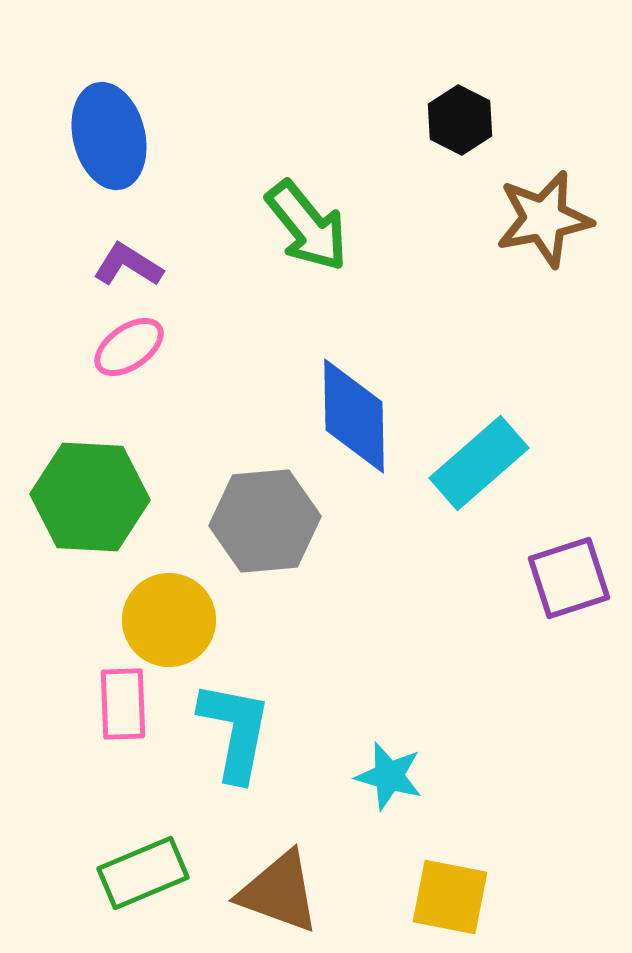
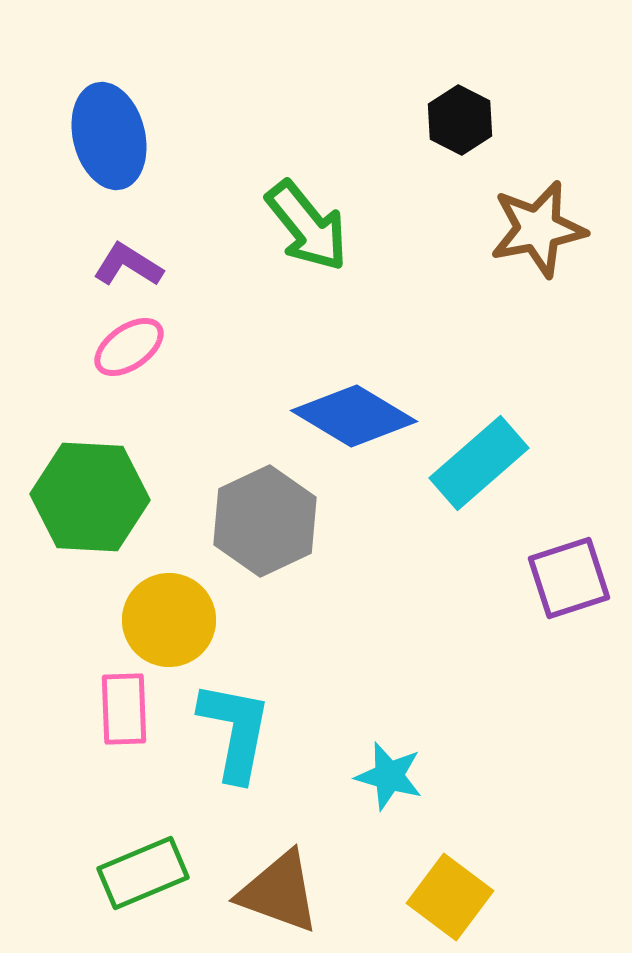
brown star: moved 6 px left, 10 px down
blue diamond: rotated 58 degrees counterclockwise
gray hexagon: rotated 20 degrees counterclockwise
pink rectangle: moved 1 px right, 5 px down
yellow square: rotated 26 degrees clockwise
